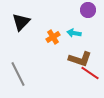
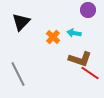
orange cross: rotated 16 degrees counterclockwise
